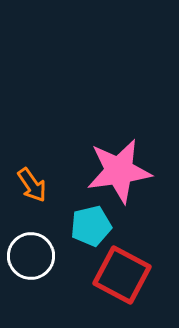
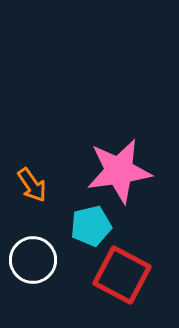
white circle: moved 2 px right, 4 px down
